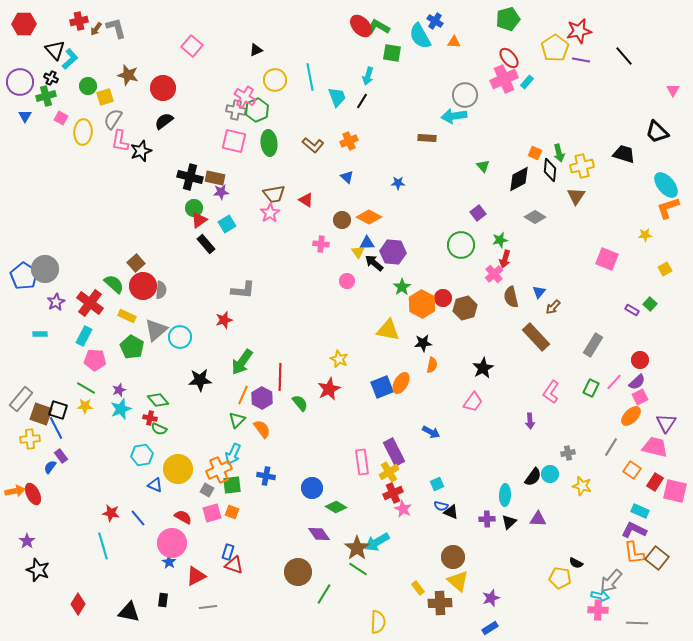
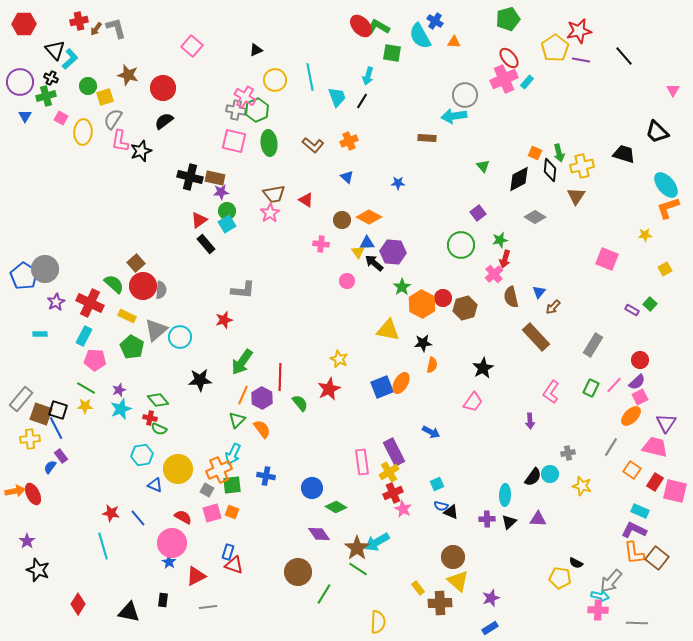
green circle at (194, 208): moved 33 px right, 3 px down
red cross at (90, 303): rotated 12 degrees counterclockwise
pink line at (614, 382): moved 3 px down
